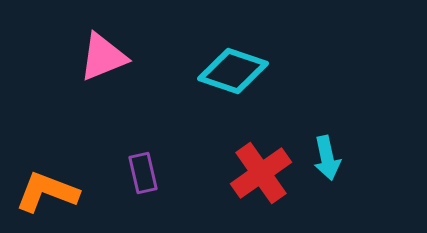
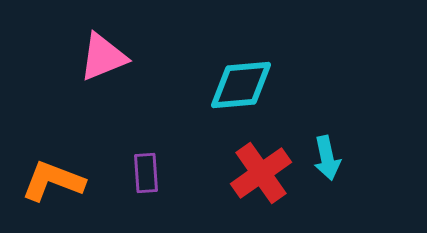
cyan diamond: moved 8 px right, 14 px down; rotated 24 degrees counterclockwise
purple rectangle: moved 3 px right; rotated 9 degrees clockwise
orange L-shape: moved 6 px right, 11 px up
